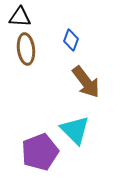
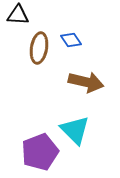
black triangle: moved 2 px left, 2 px up
blue diamond: rotated 55 degrees counterclockwise
brown ellipse: moved 13 px right, 1 px up; rotated 16 degrees clockwise
brown arrow: rotated 40 degrees counterclockwise
